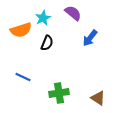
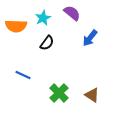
purple semicircle: moved 1 px left
orange semicircle: moved 5 px left, 4 px up; rotated 20 degrees clockwise
black semicircle: rotated 14 degrees clockwise
blue line: moved 2 px up
green cross: rotated 36 degrees counterclockwise
brown triangle: moved 6 px left, 3 px up
